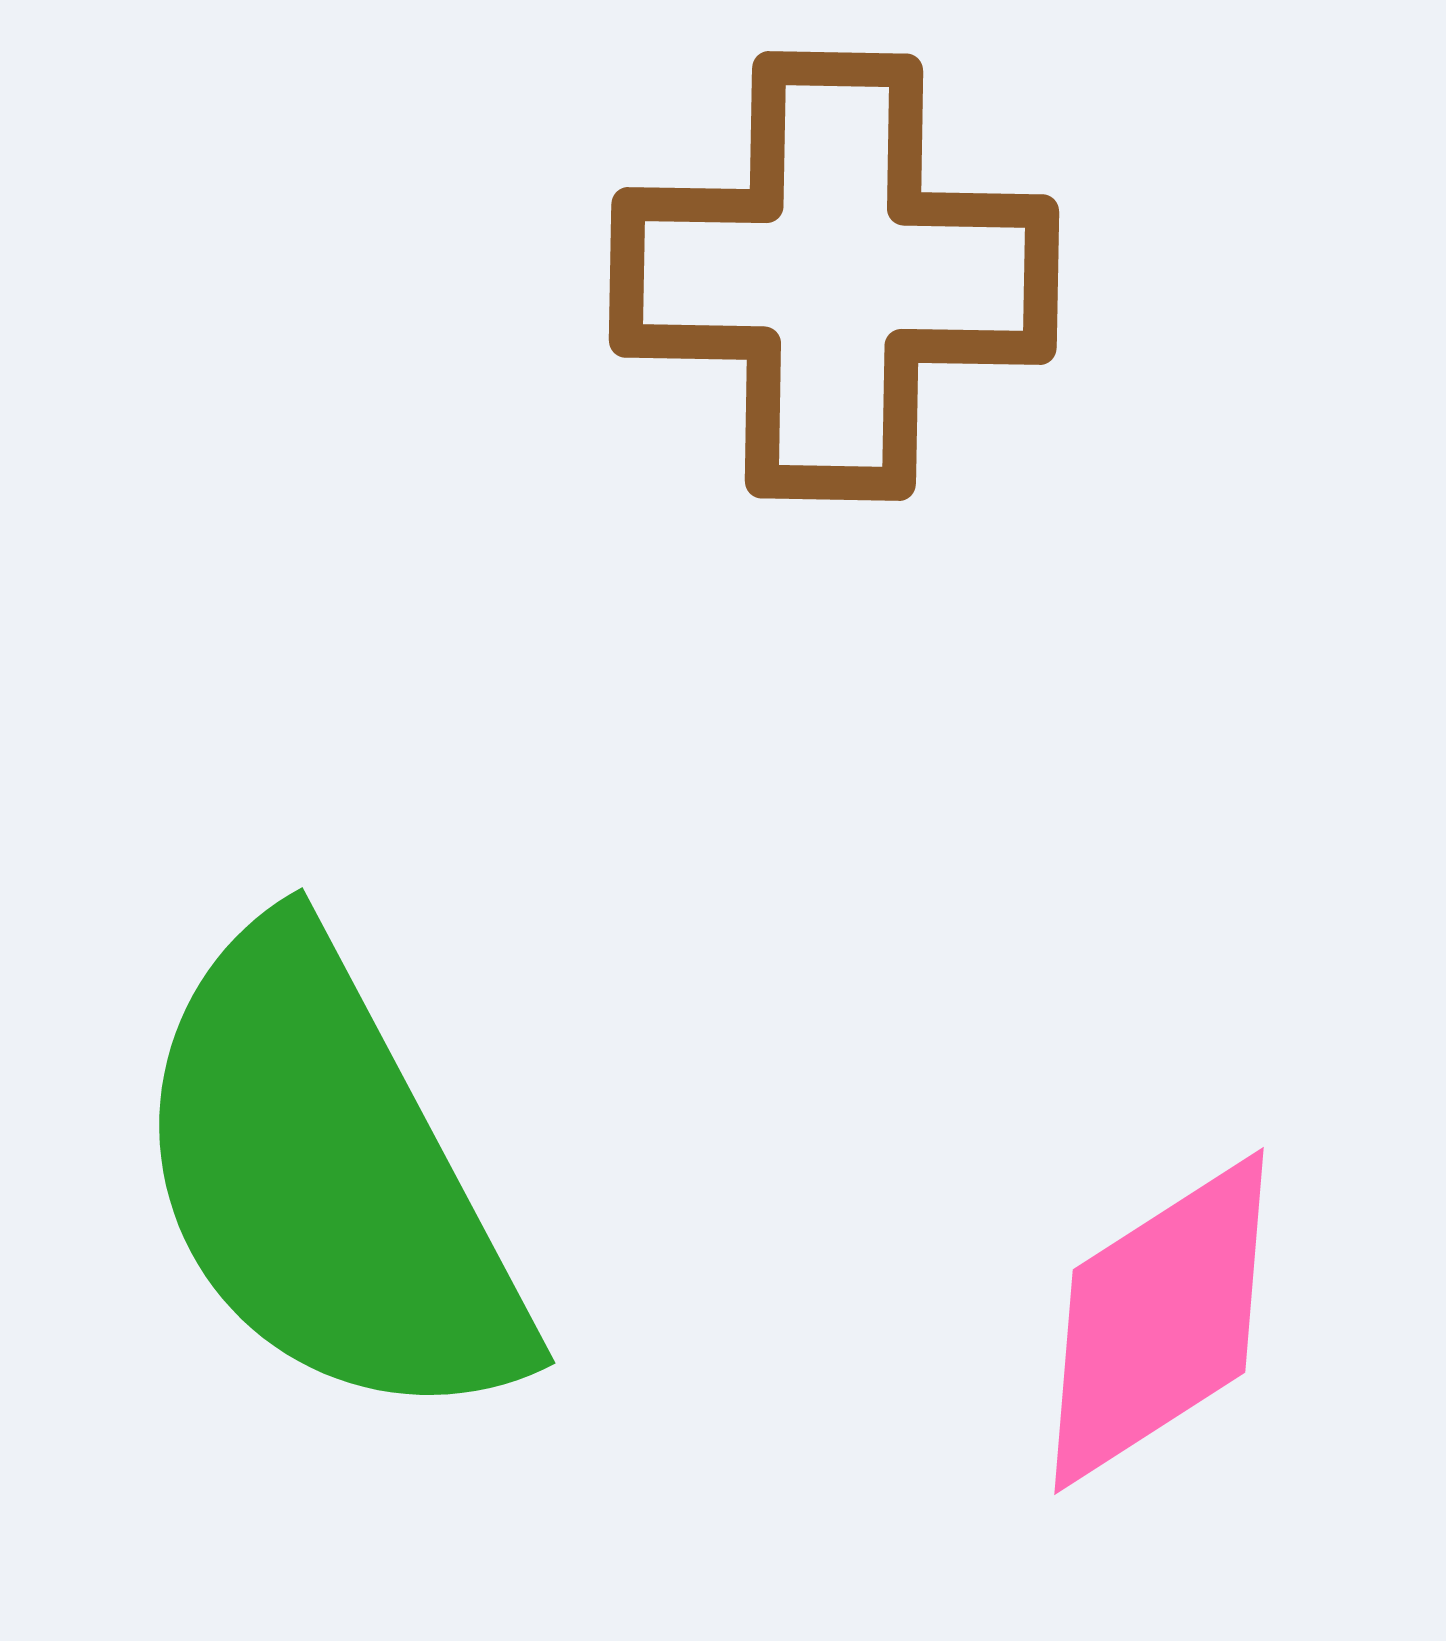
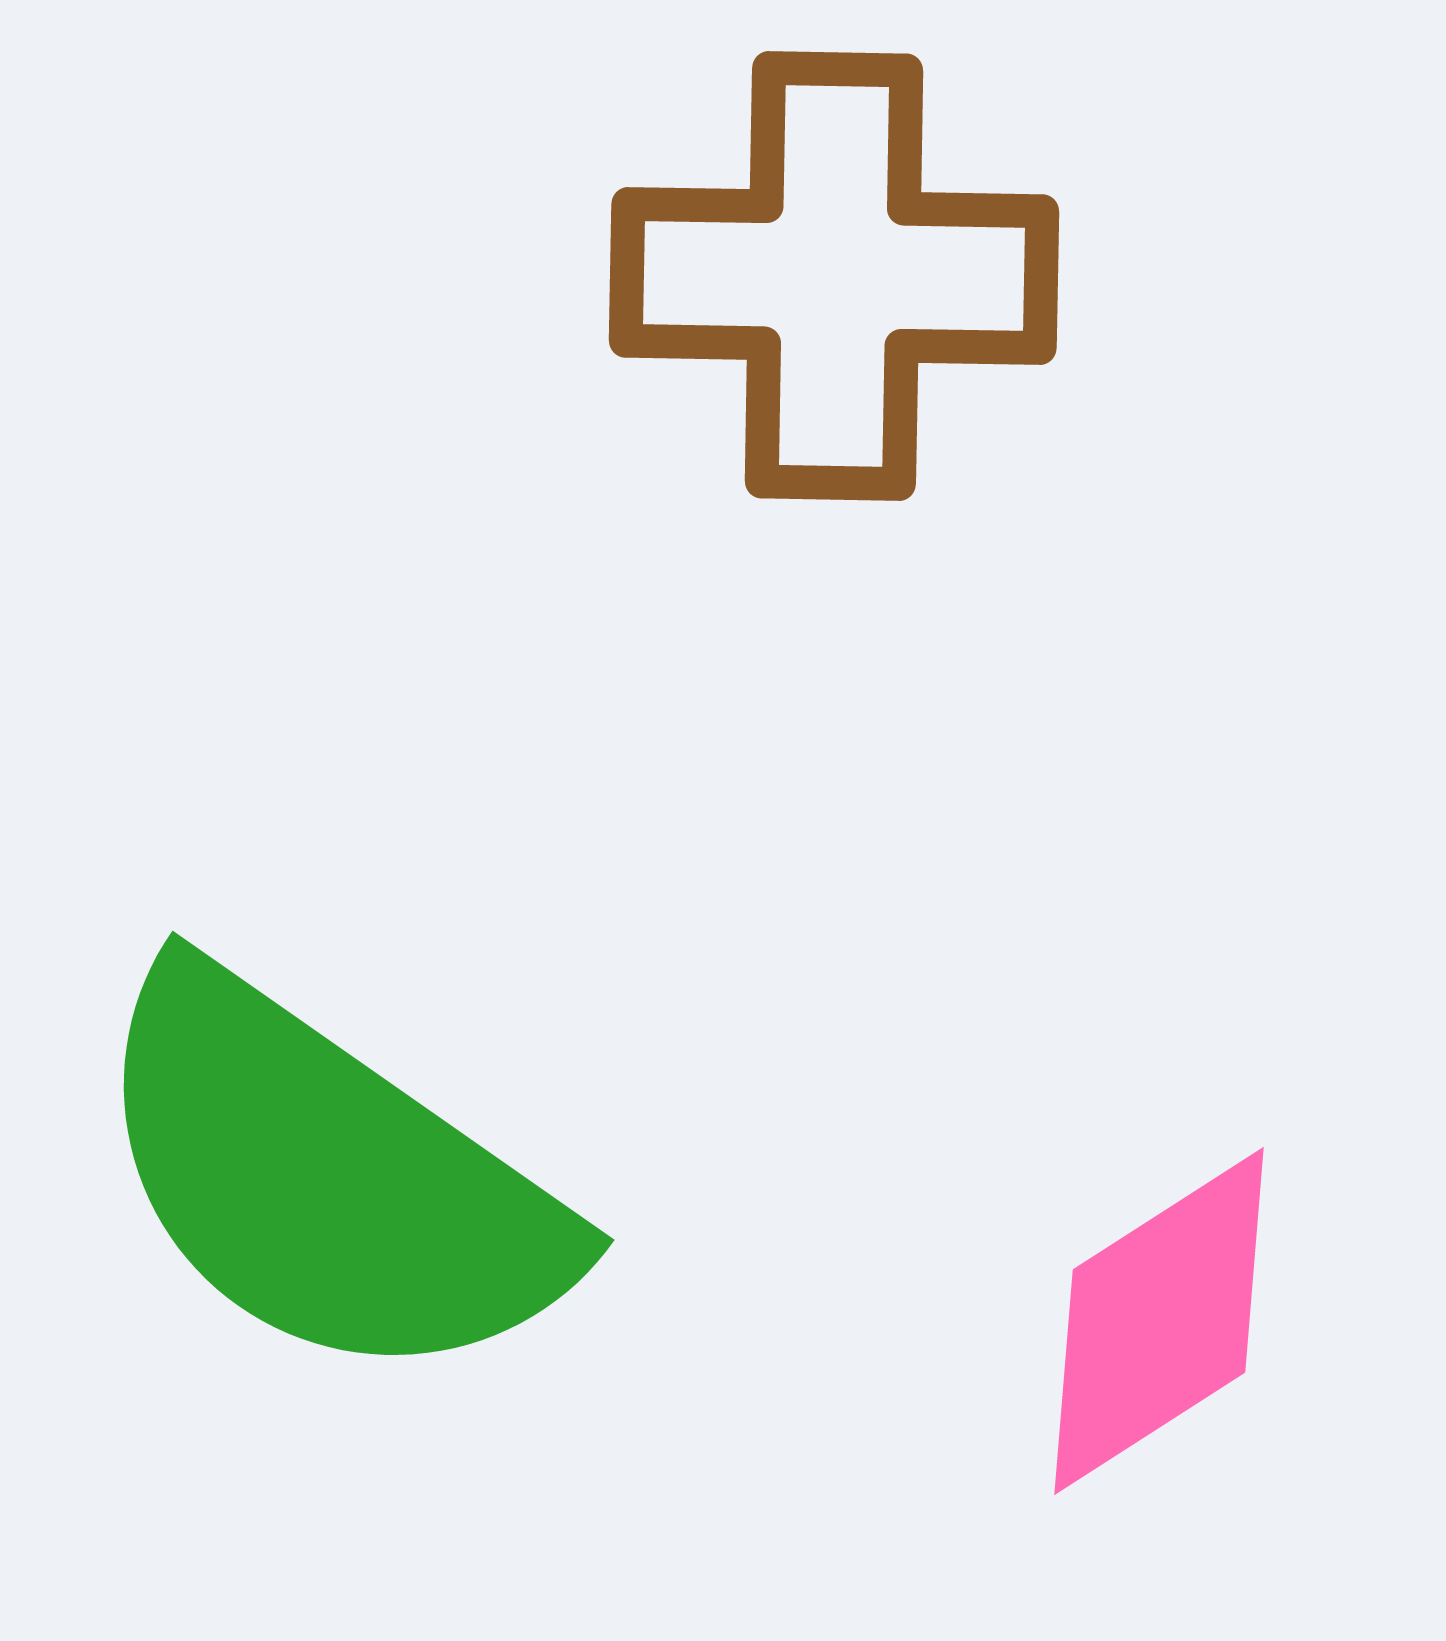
green semicircle: rotated 27 degrees counterclockwise
